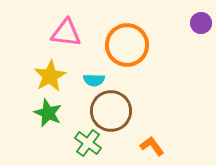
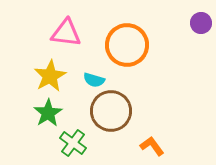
cyan semicircle: rotated 15 degrees clockwise
green star: rotated 16 degrees clockwise
green cross: moved 15 px left
